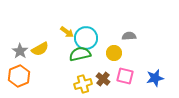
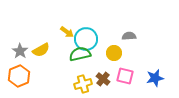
cyan circle: moved 1 px down
yellow semicircle: moved 1 px right, 1 px down
